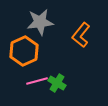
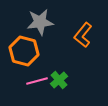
orange L-shape: moved 2 px right
orange hexagon: rotated 20 degrees counterclockwise
green cross: moved 2 px right, 3 px up; rotated 18 degrees clockwise
